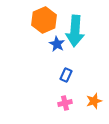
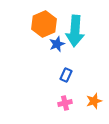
orange hexagon: moved 4 px down
blue star: rotated 21 degrees clockwise
